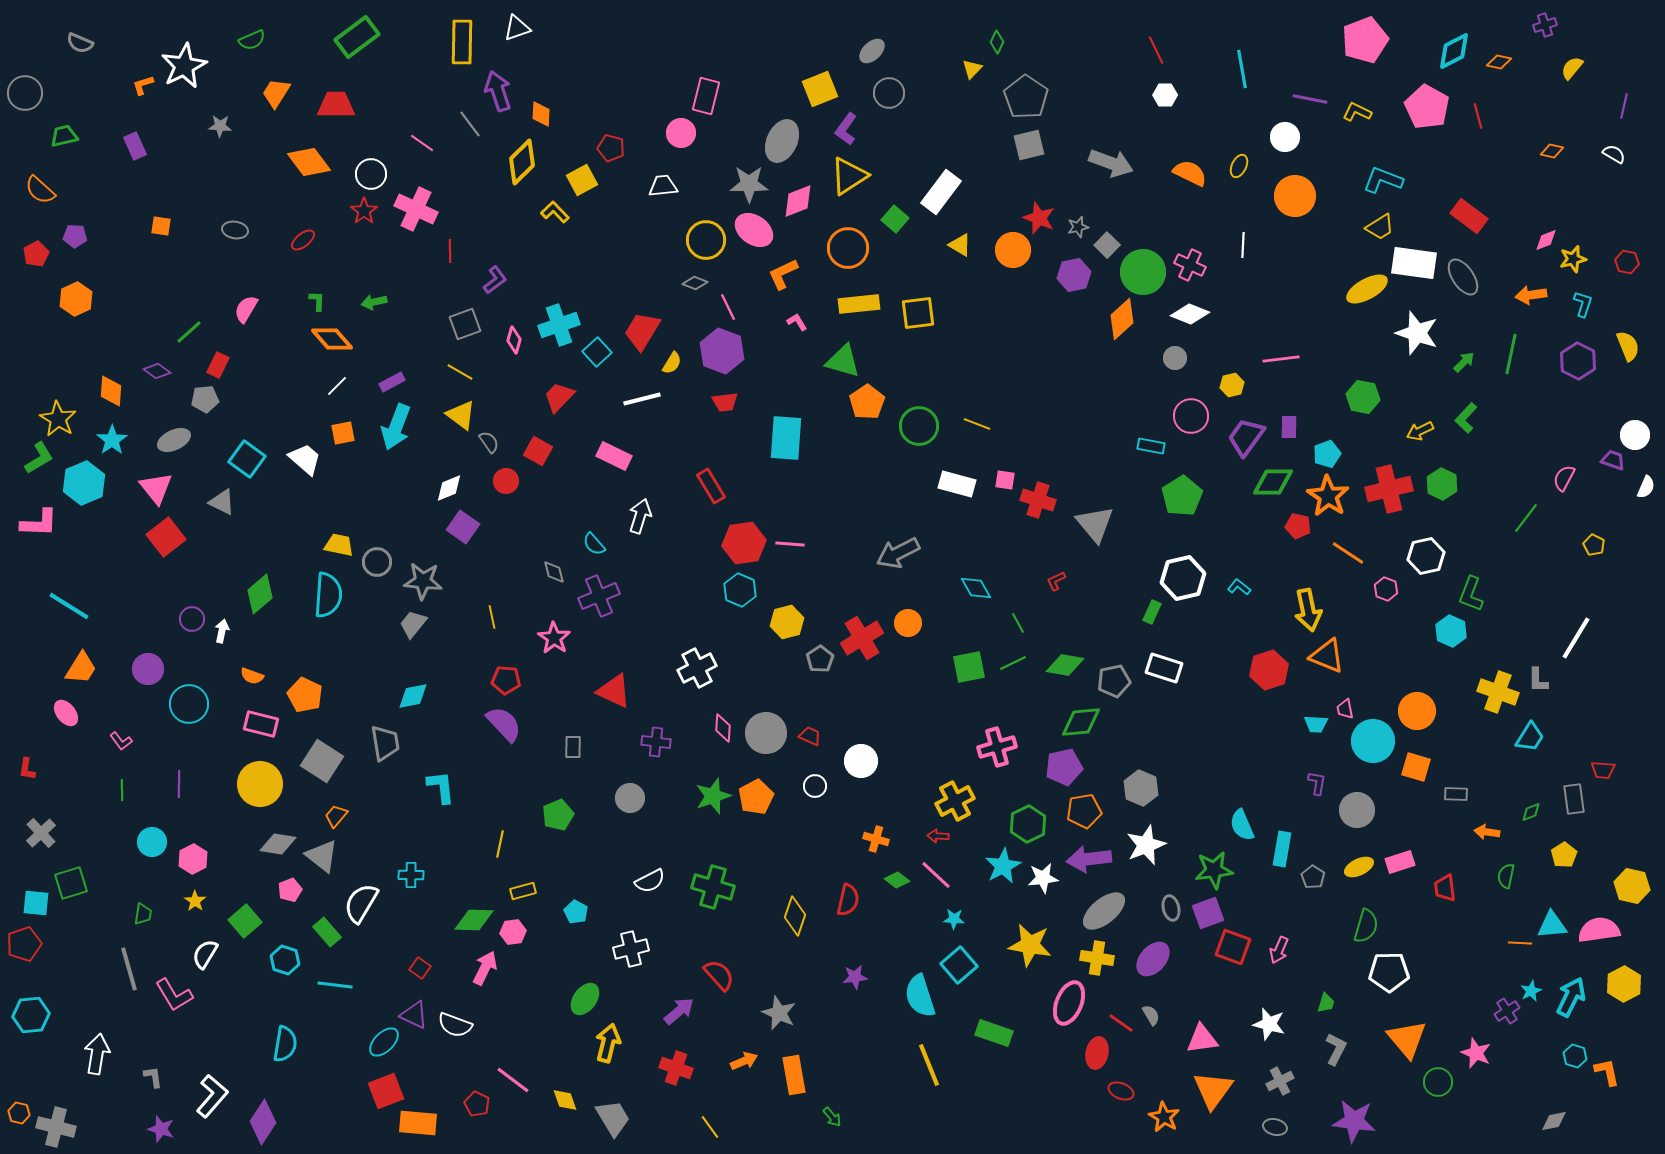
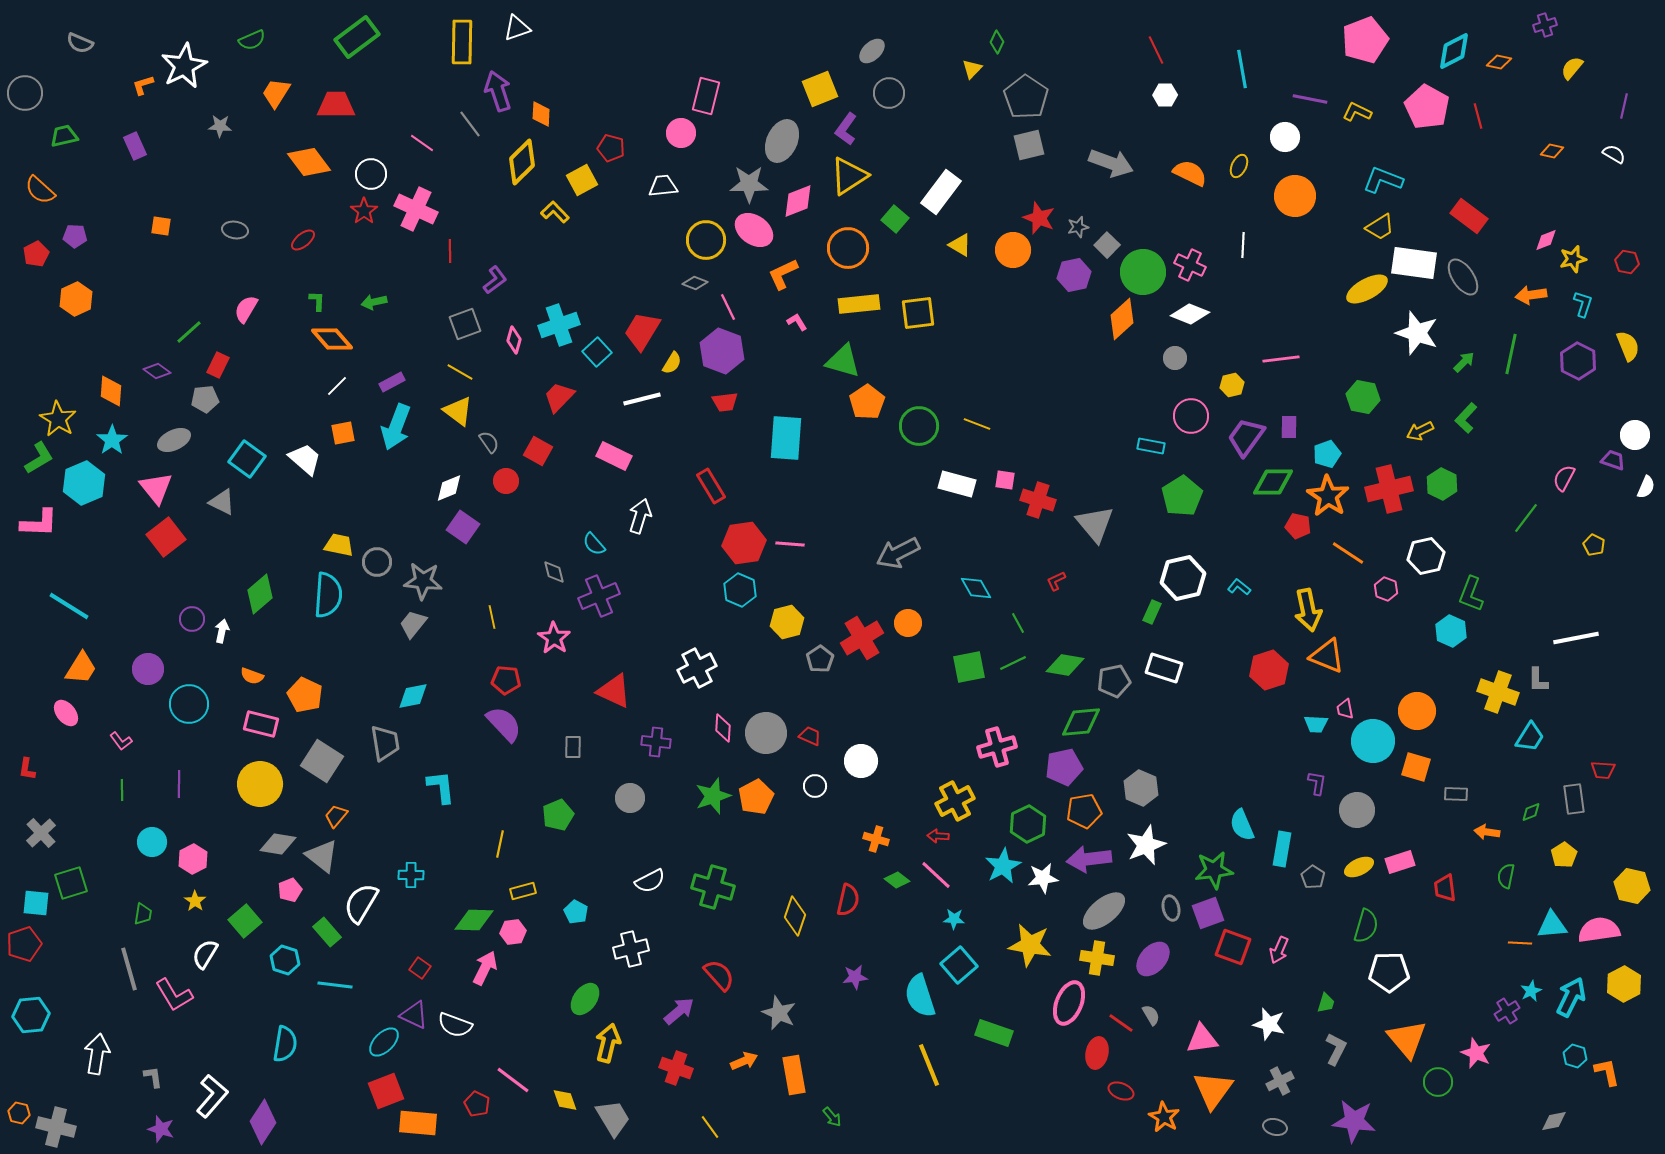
yellow triangle at (461, 415): moved 3 px left, 4 px up
white line at (1576, 638): rotated 48 degrees clockwise
